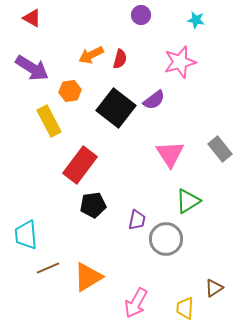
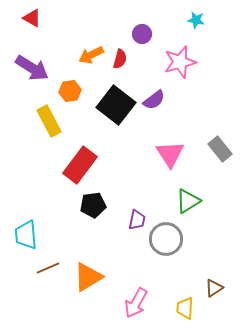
purple circle: moved 1 px right, 19 px down
black square: moved 3 px up
